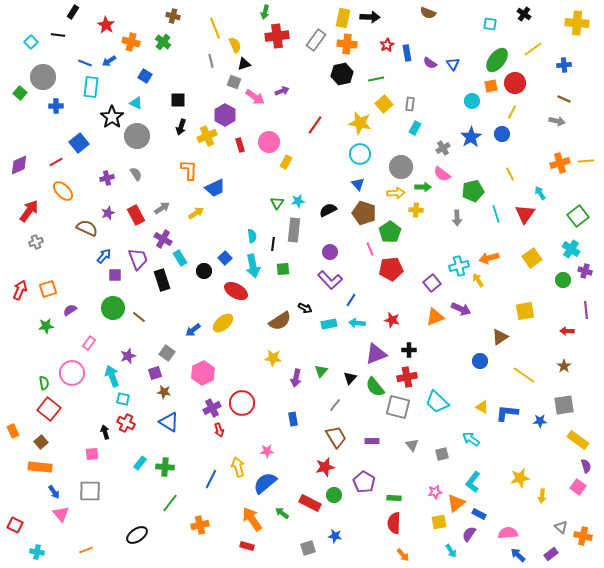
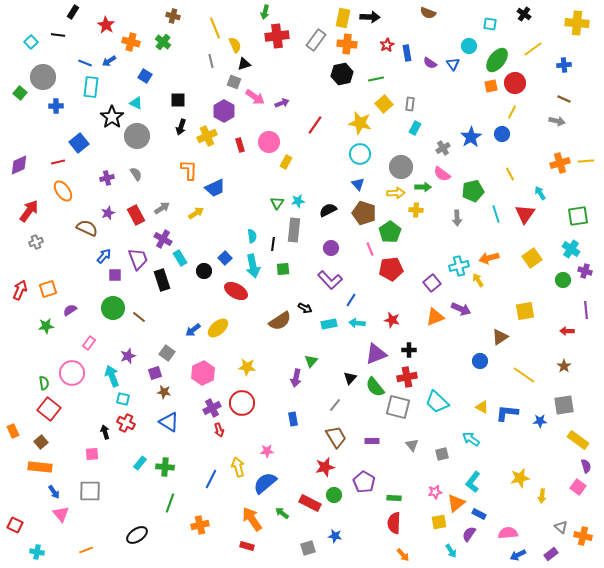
purple arrow at (282, 91): moved 12 px down
cyan circle at (472, 101): moved 3 px left, 55 px up
purple hexagon at (225, 115): moved 1 px left, 4 px up
red line at (56, 162): moved 2 px right; rotated 16 degrees clockwise
orange ellipse at (63, 191): rotated 10 degrees clockwise
green square at (578, 216): rotated 30 degrees clockwise
purple circle at (330, 252): moved 1 px right, 4 px up
yellow ellipse at (223, 323): moved 5 px left, 5 px down
yellow star at (273, 358): moved 26 px left, 9 px down
green triangle at (321, 371): moved 10 px left, 10 px up
green line at (170, 503): rotated 18 degrees counterclockwise
blue arrow at (518, 555): rotated 70 degrees counterclockwise
